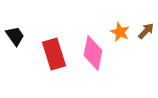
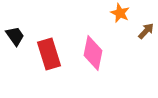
orange star: moved 19 px up
red rectangle: moved 5 px left
